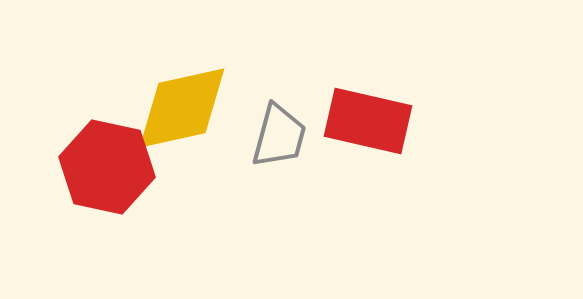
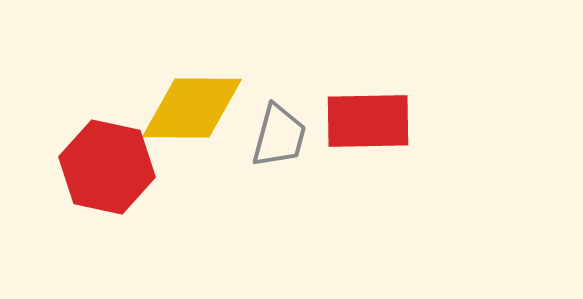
yellow diamond: moved 10 px right; rotated 13 degrees clockwise
red rectangle: rotated 14 degrees counterclockwise
